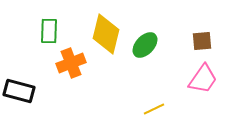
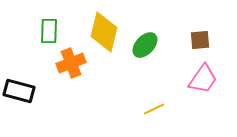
yellow diamond: moved 2 px left, 2 px up
brown square: moved 2 px left, 1 px up
